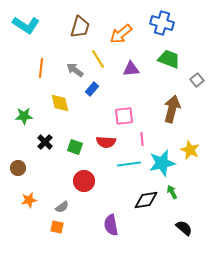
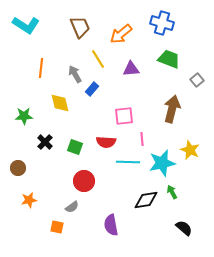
brown trapezoid: rotated 40 degrees counterclockwise
gray arrow: moved 4 px down; rotated 24 degrees clockwise
cyan line: moved 1 px left, 2 px up; rotated 10 degrees clockwise
gray semicircle: moved 10 px right
